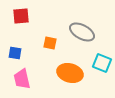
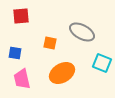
orange ellipse: moved 8 px left; rotated 45 degrees counterclockwise
